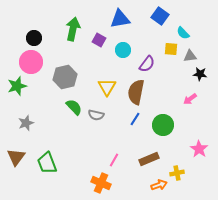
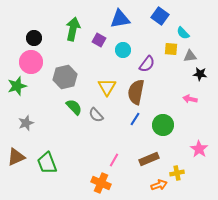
pink arrow: rotated 48 degrees clockwise
gray semicircle: rotated 35 degrees clockwise
brown triangle: rotated 30 degrees clockwise
